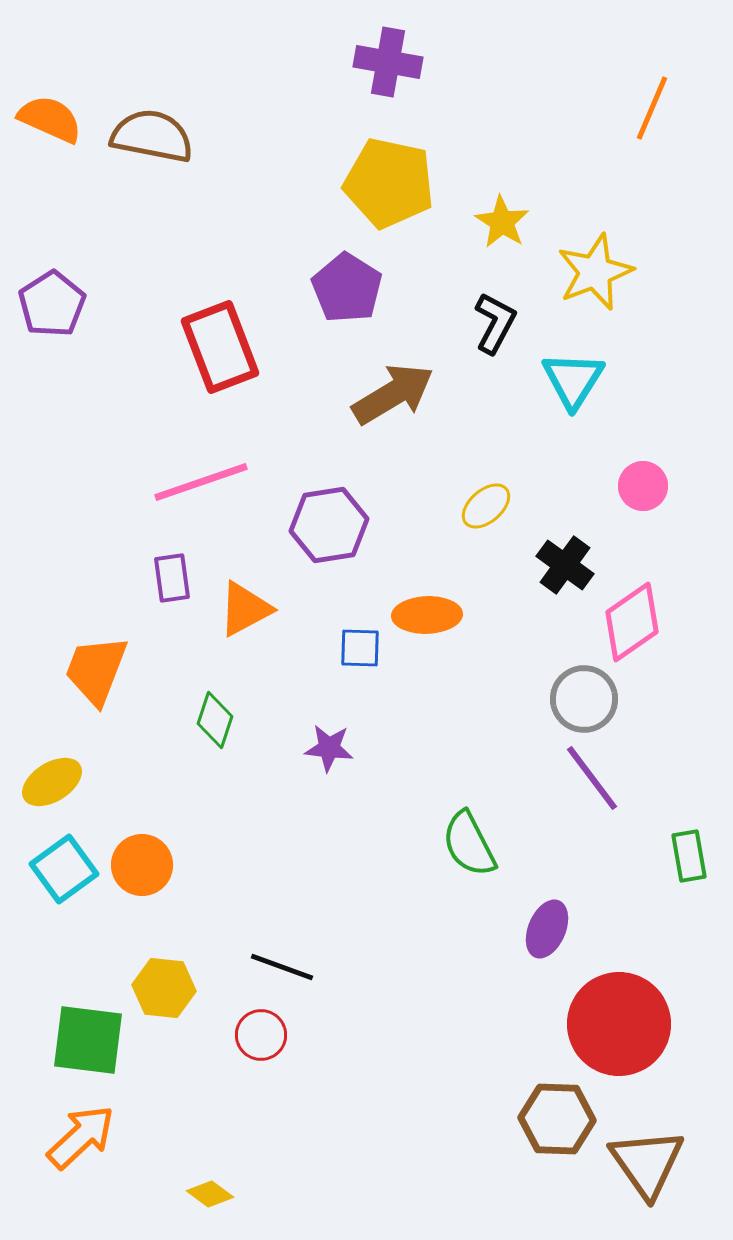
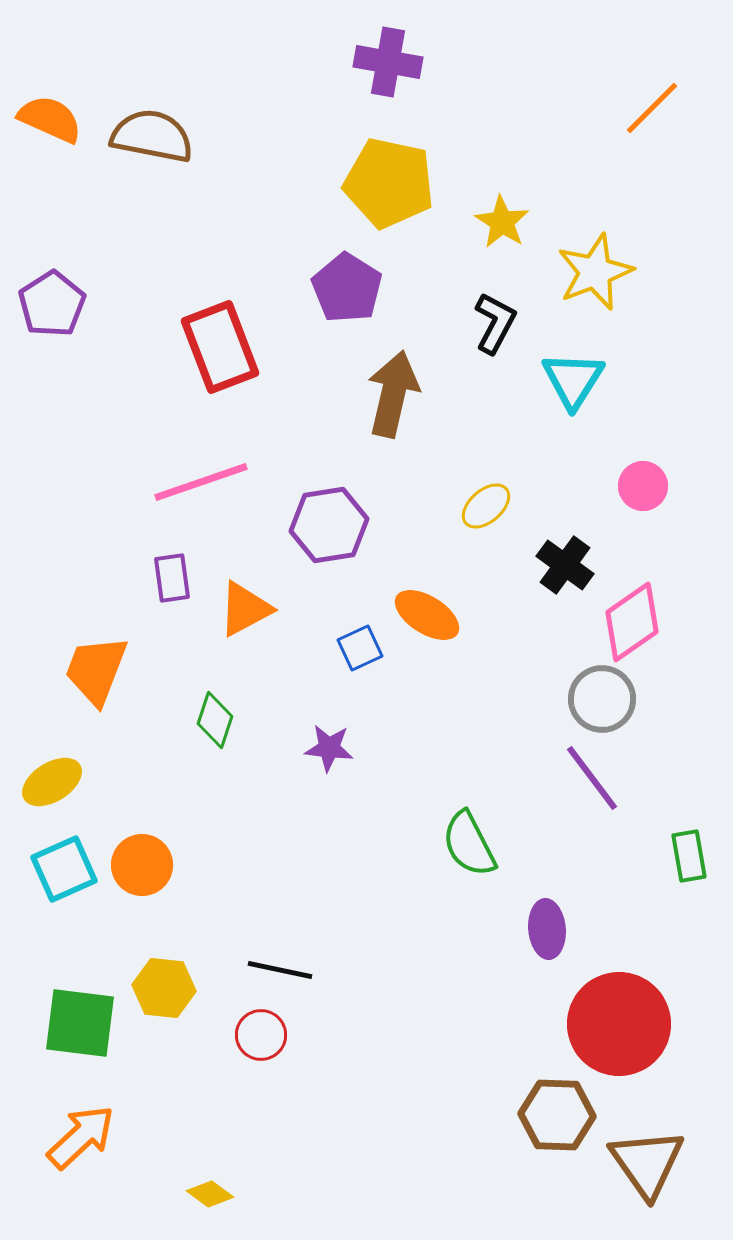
orange line at (652, 108): rotated 22 degrees clockwise
brown arrow at (393, 394): rotated 46 degrees counterclockwise
orange ellipse at (427, 615): rotated 34 degrees clockwise
blue square at (360, 648): rotated 27 degrees counterclockwise
gray circle at (584, 699): moved 18 px right
cyan square at (64, 869): rotated 12 degrees clockwise
purple ellipse at (547, 929): rotated 28 degrees counterclockwise
black line at (282, 967): moved 2 px left, 3 px down; rotated 8 degrees counterclockwise
green square at (88, 1040): moved 8 px left, 17 px up
brown hexagon at (557, 1119): moved 4 px up
